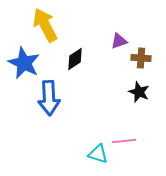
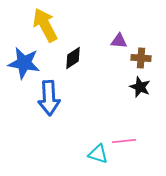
purple triangle: rotated 24 degrees clockwise
black diamond: moved 2 px left, 1 px up
blue star: rotated 16 degrees counterclockwise
black star: moved 1 px right, 5 px up
